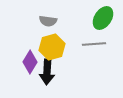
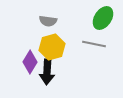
gray line: rotated 15 degrees clockwise
